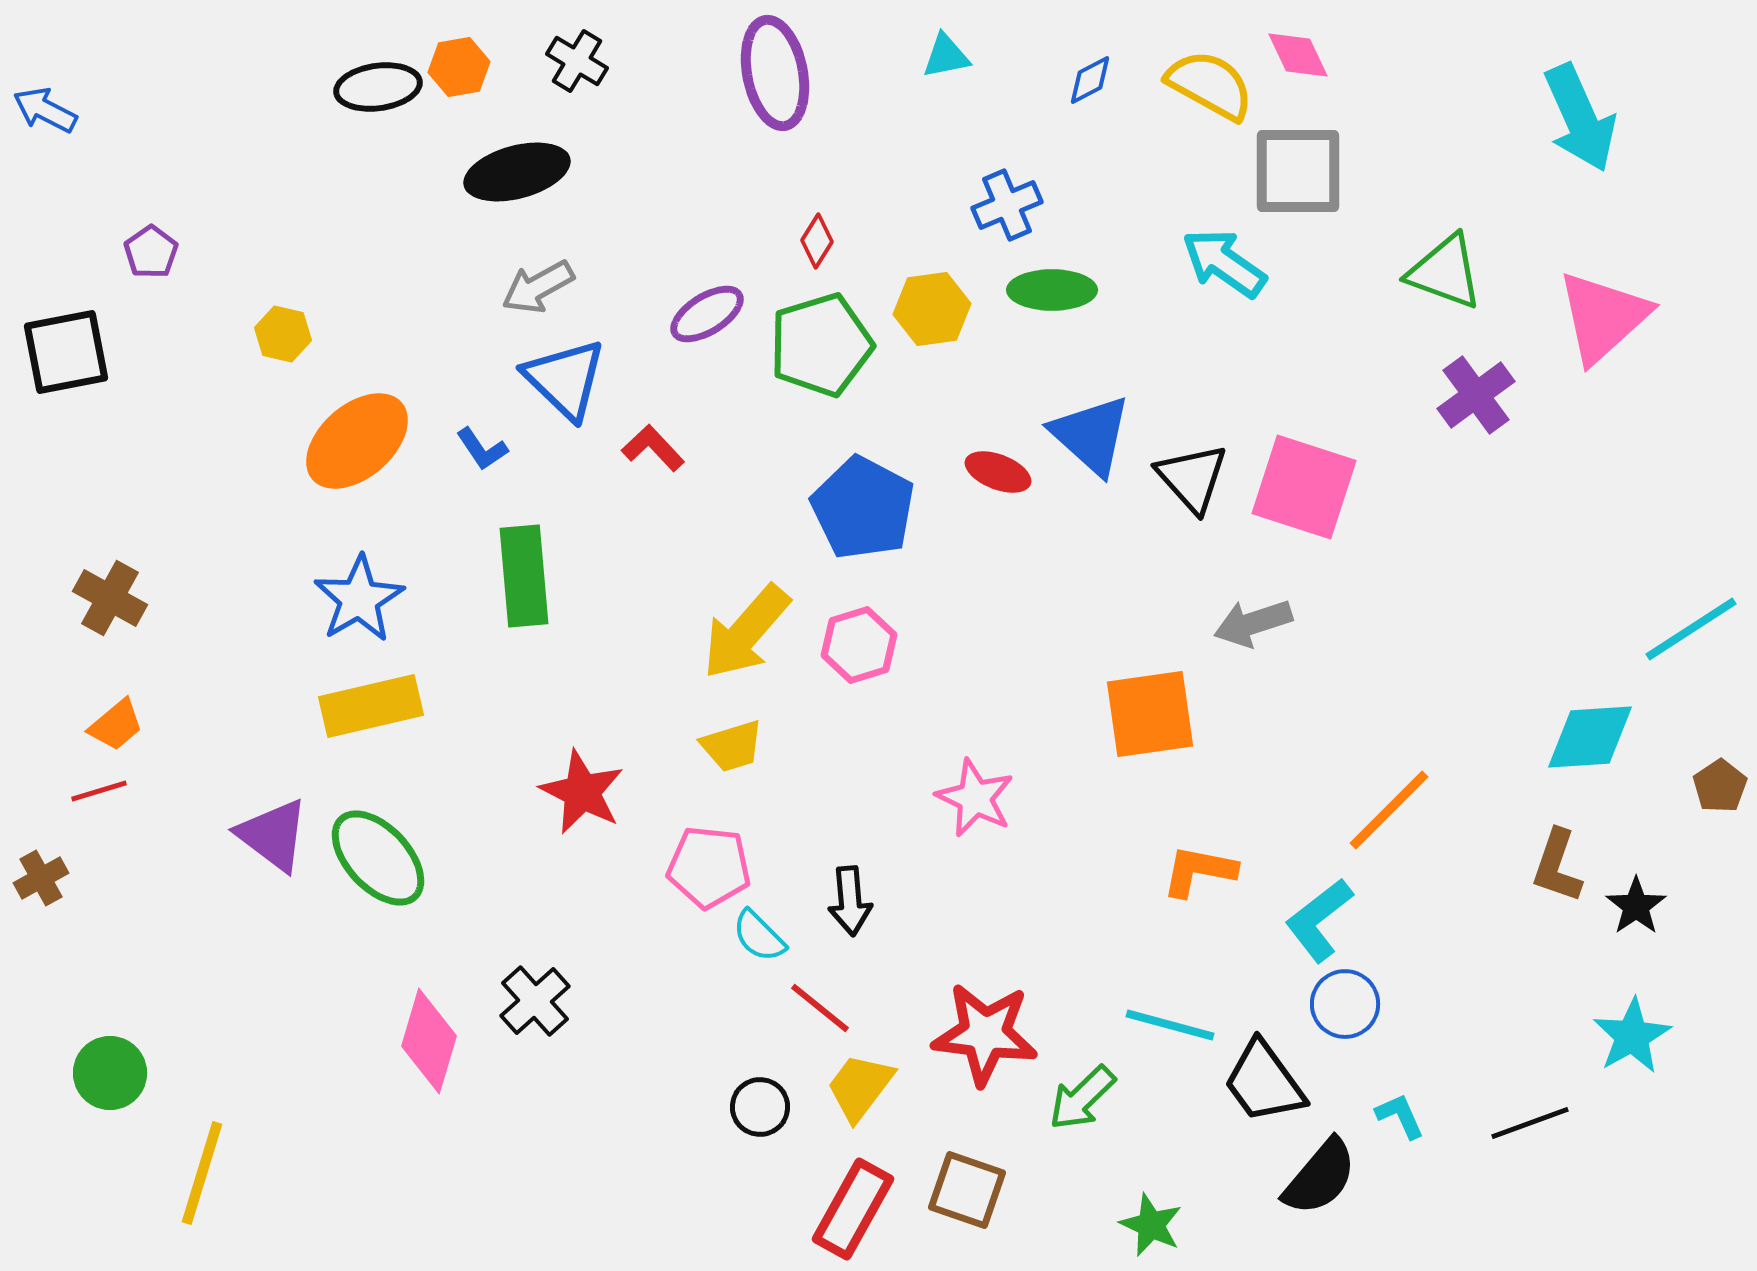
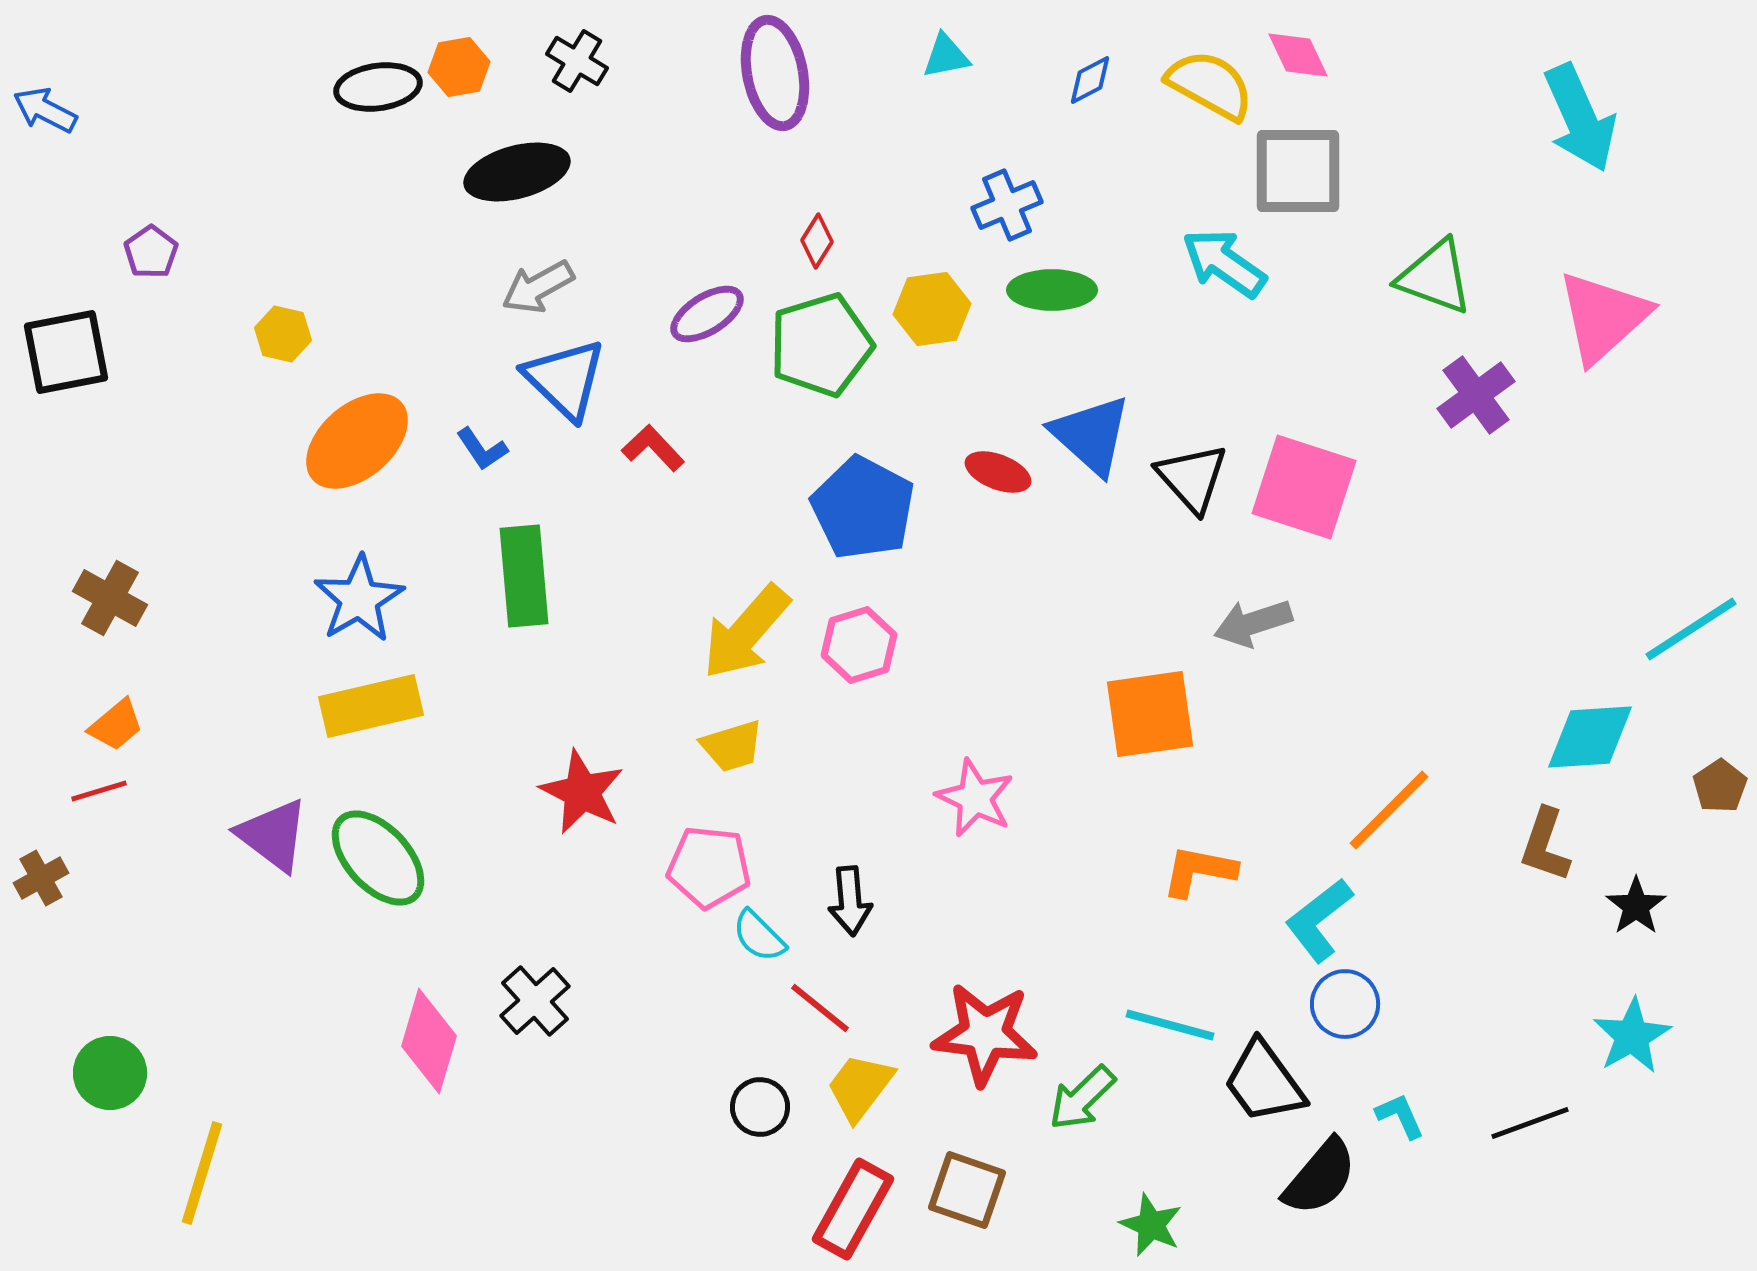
green triangle at (1445, 272): moved 10 px left, 5 px down
brown L-shape at (1557, 866): moved 12 px left, 21 px up
